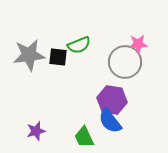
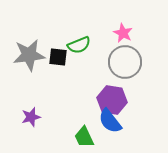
pink star: moved 15 px left, 11 px up; rotated 30 degrees clockwise
purple star: moved 5 px left, 14 px up
